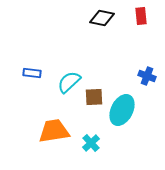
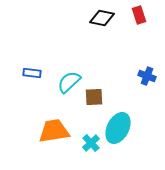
red rectangle: moved 2 px left, 1 px up; rotated 12 degrees counterclockwise
cyan ellipse: moved 4 px left, 18 px down
